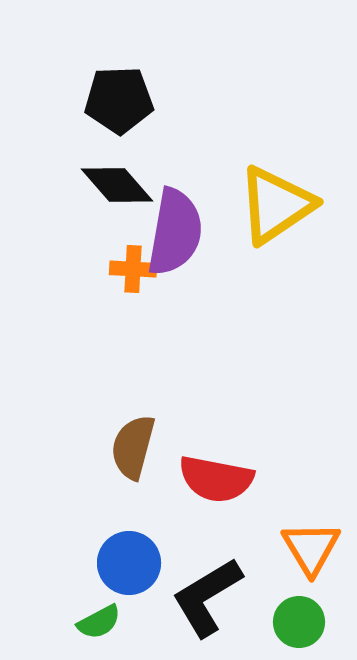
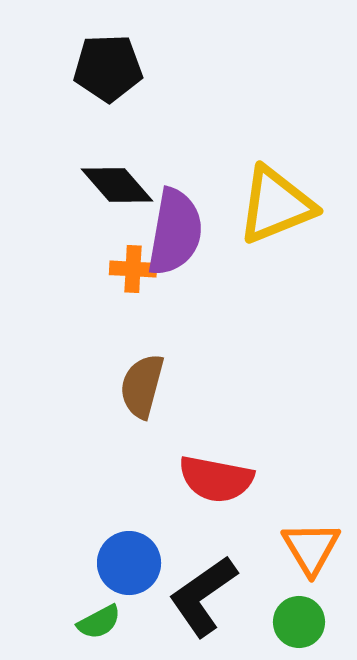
black pentagon: moved 11 px left, 32 px up
yellow triangle: rotated 12 degrees clockwise
brown semicircle: moved 9 px right, 61 px up
black L-shape: moved 4 px left, 1 px up; rotated 4 degrees counterclockwise
